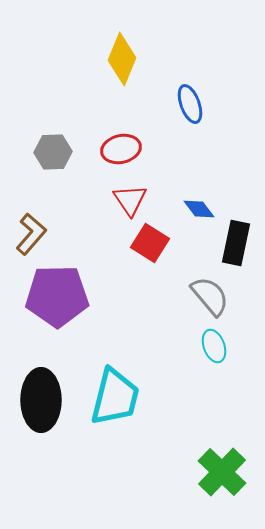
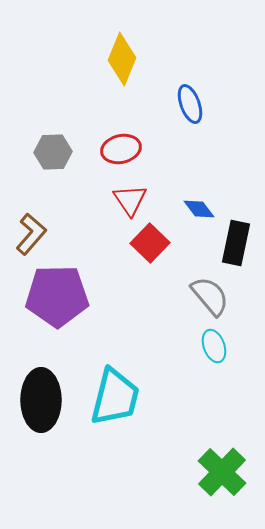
red square: rotated 12 degrees clockwise
